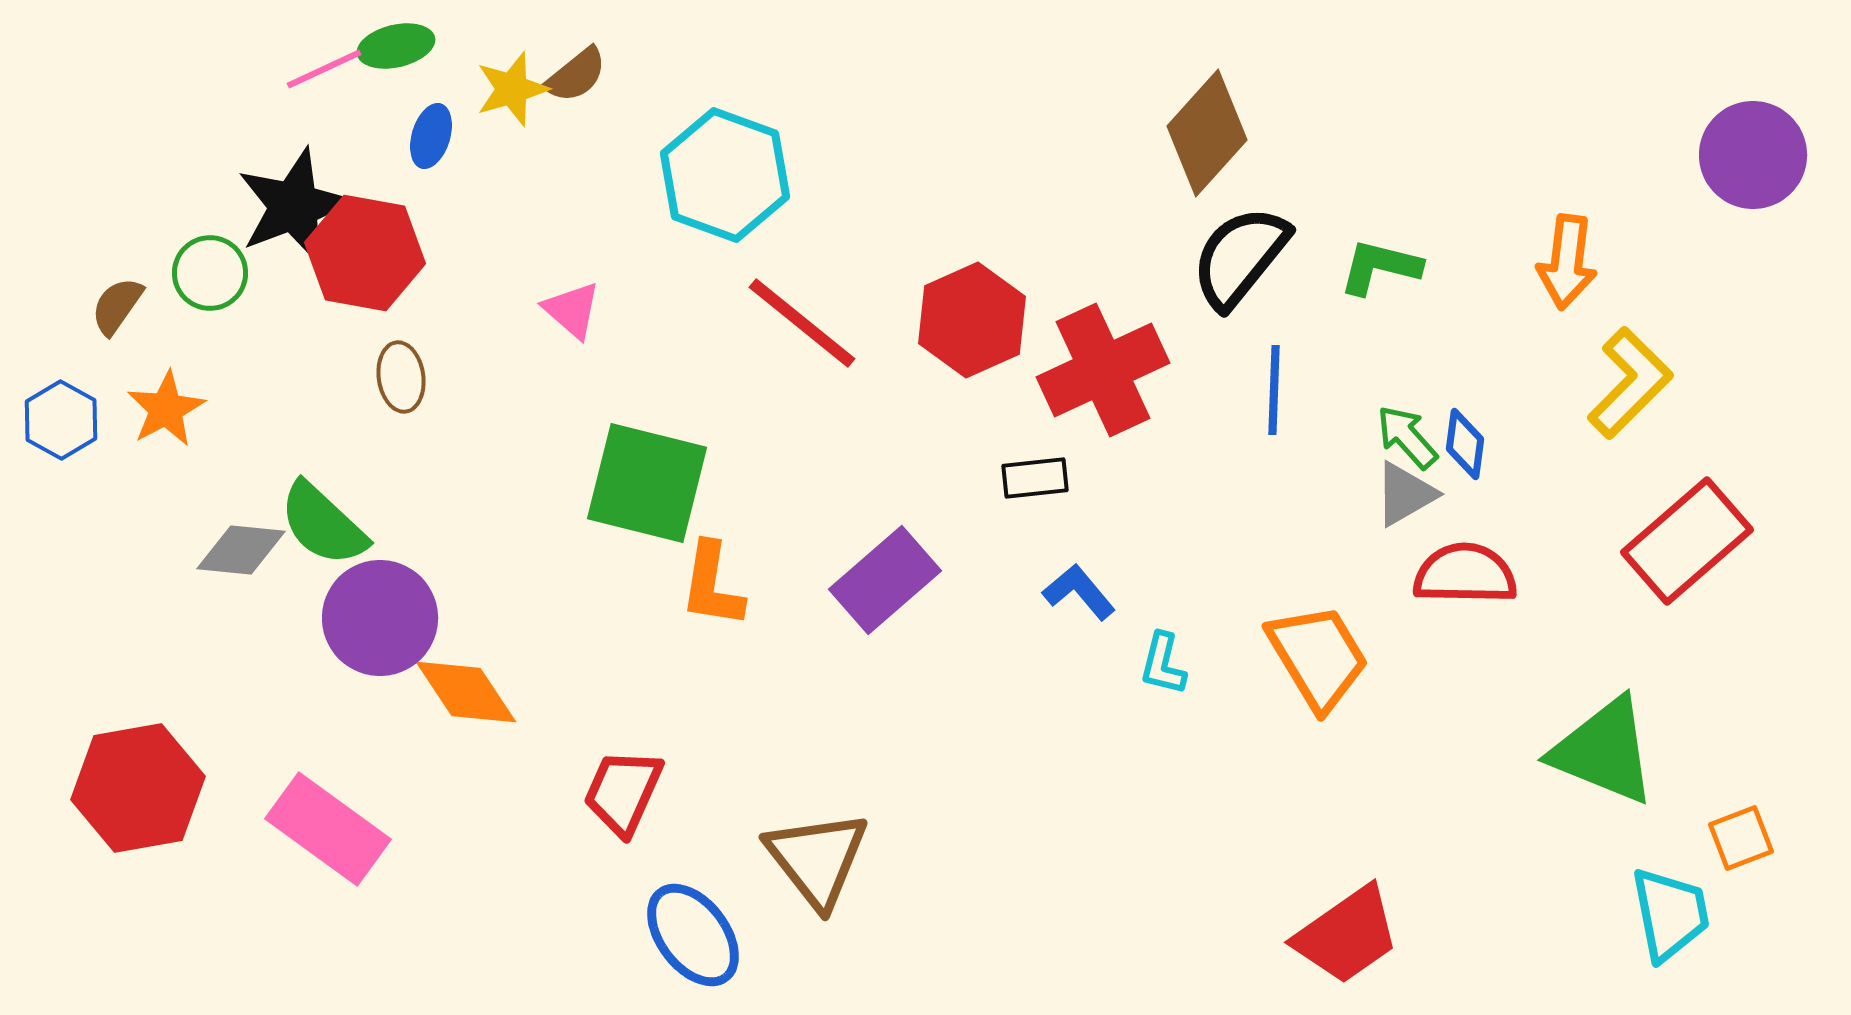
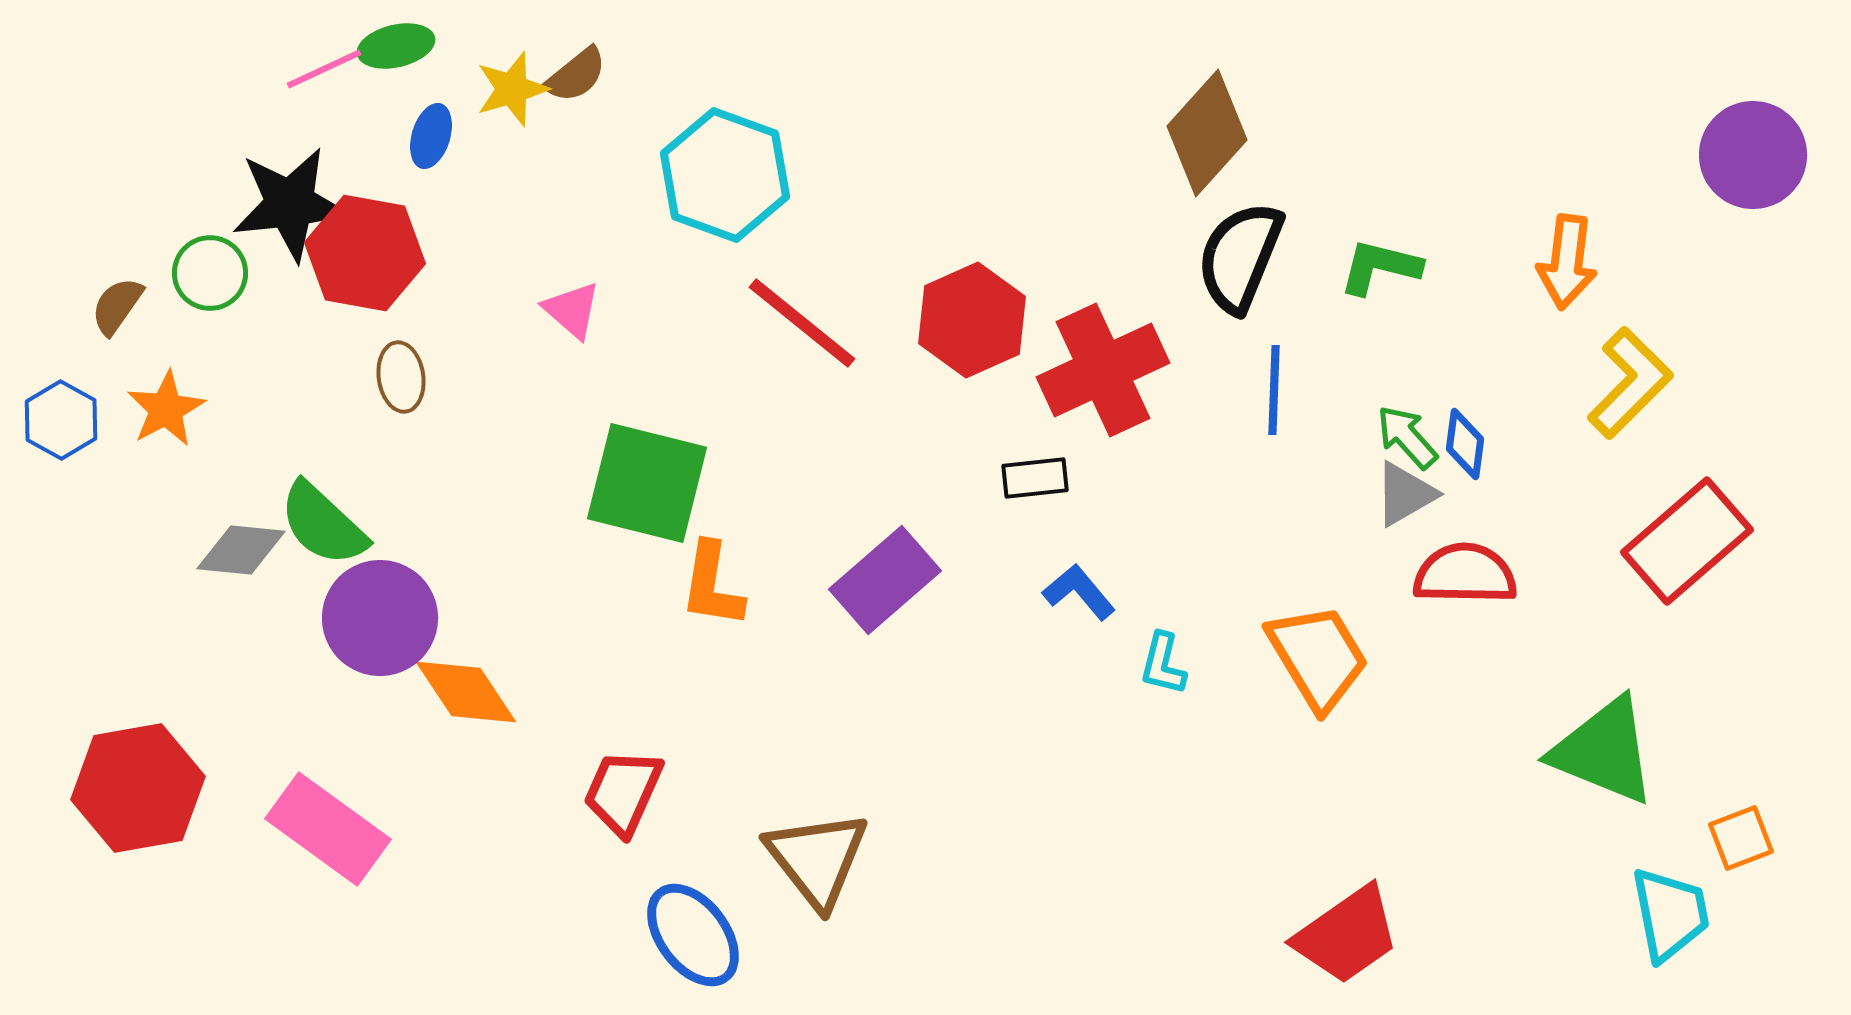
black star at (294, 206): moved 4 px left, 2 px up; rotated 15 degrees clockwise
black semicircle at (1240, 257): rotated 17 degrees counterclockwise
